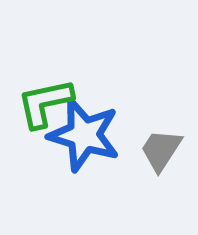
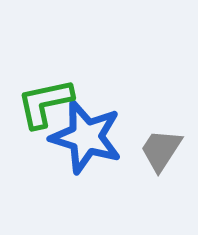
blue star: moved 2 px right, 2 px down
